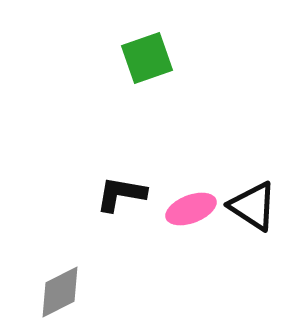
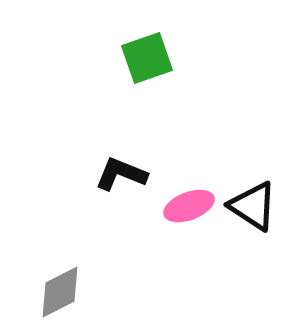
black L-shape: moved 20 px up; rotated 12 degrees clockwise
pink ellipse: moved 2 px left, 3 px up
